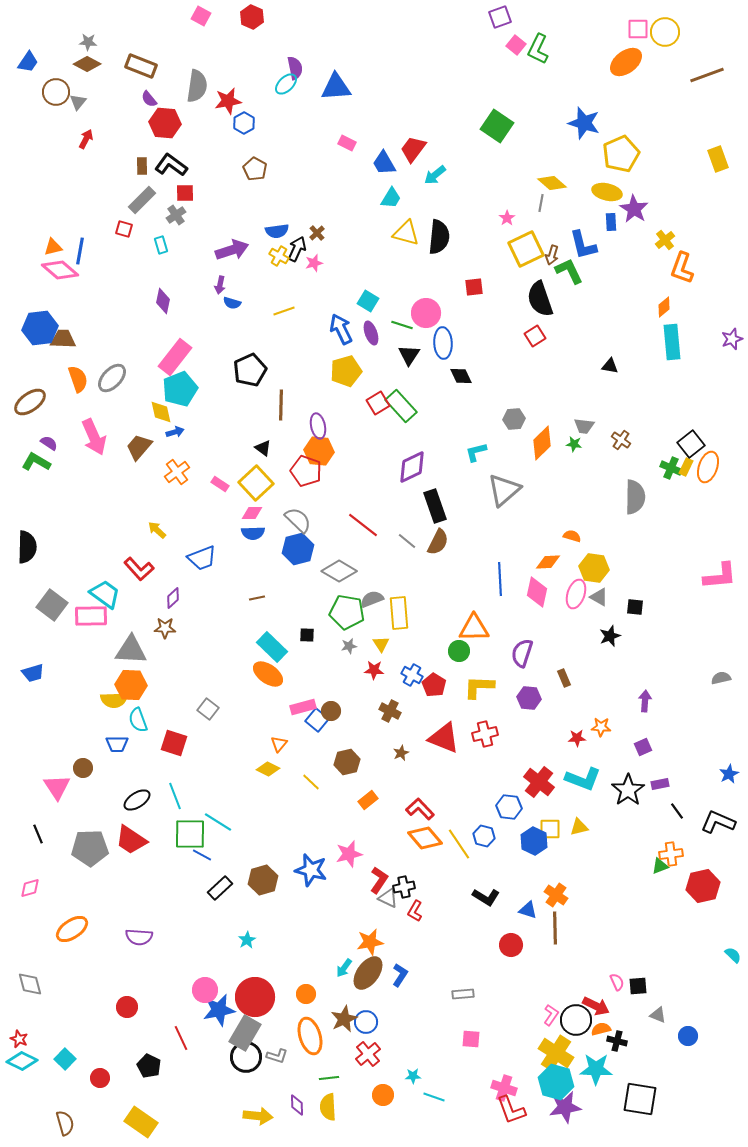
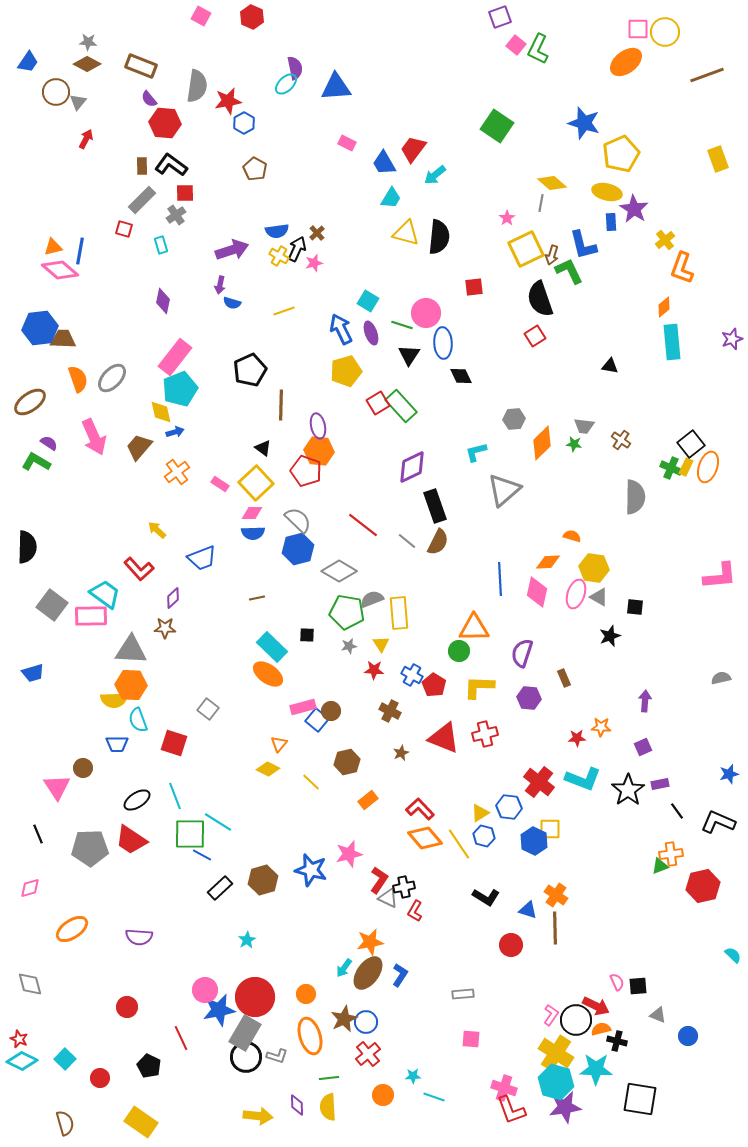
blue star at (729, 774): rotated 12 degrees clockwise
yellow triangle at (579, 827): moved 99 px left, 14 px up; rotated 18 degrees counterclockwise
